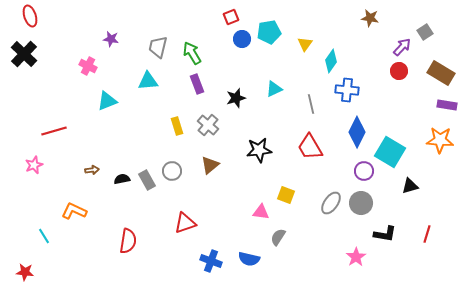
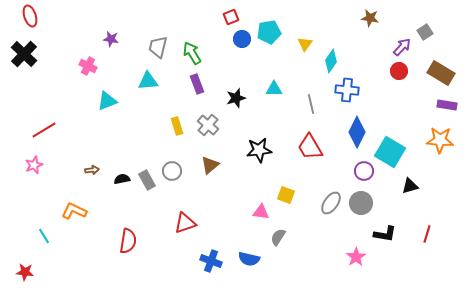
cyan triangle at (274, 89): rotated 24 degrees clockwise
red line at (54, 131): moved 10 px left, 1 px up; rotated 15 degrees counterclockwise
